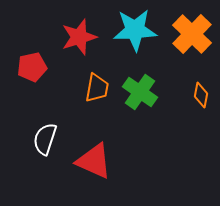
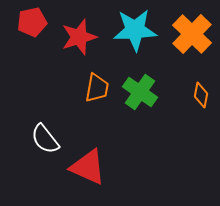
red pentagon: moved 45 px up
white semicircle: rotated 56 degrees counterclockwise
red triangle: moved 6 px left, 6 px down
